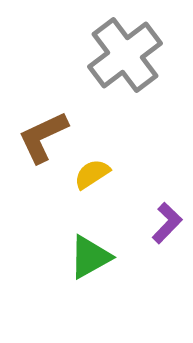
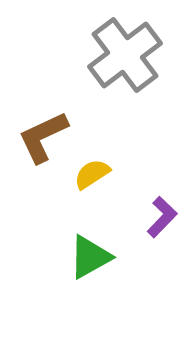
purple L-shape: moved 5 px left, 6 px up
